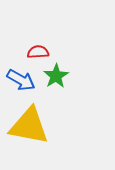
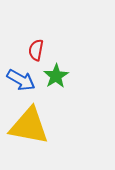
red semicircle: moved 2 px left, 2 px up; rotated 75 degrees counterclockwise
